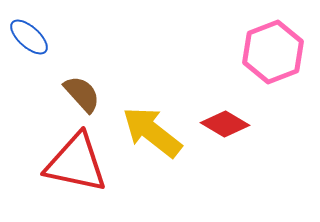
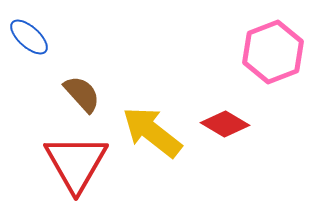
red triangle: rotated 48 degrees clockwise
